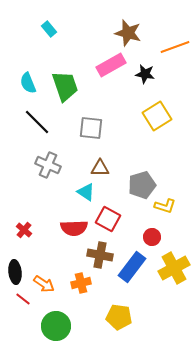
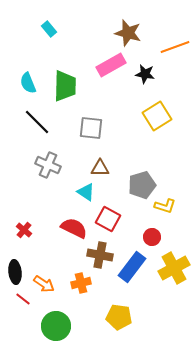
green trapezoid: rotated 20 degrees clockwise
red semicircle: rotated 152 degrees counterclockwise
